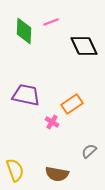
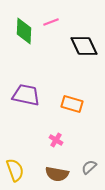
orange rectangle: rotated 50 degrees clockwise
pink cross: moved 4 px right, 18 px down
gray semicircle: moved 16 px down
